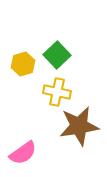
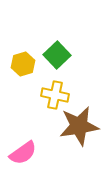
yellow cross: moved 2 px left, 3 px down
